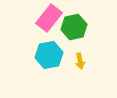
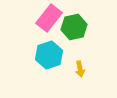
cyan hexagon: rotated 8 degrees counterclockwise
yellow arrow: moved 8 px down
